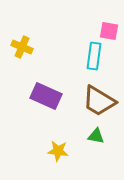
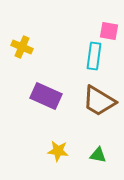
green triangle: moved 2 px right, 19 px down
